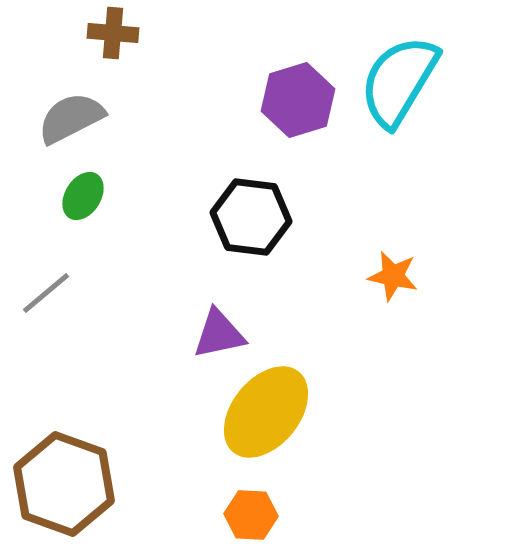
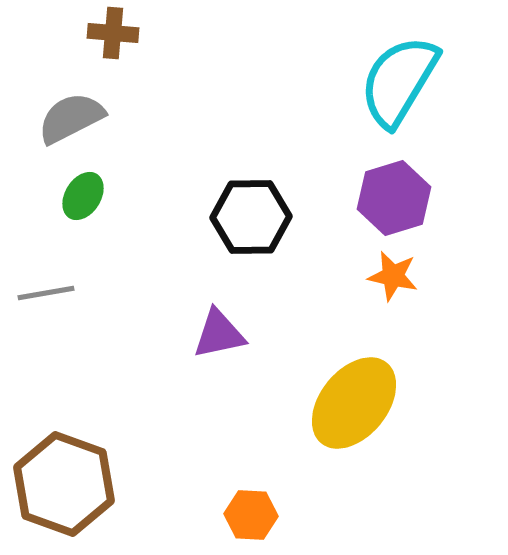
purple hexagon: moved 96 px right, 98 px down
black hexagon: rotated 8 degrees counterclockwise
gray line: rotated 30 degrees clockwise
yellow ellipse: moved 88 px right, 9 px up
